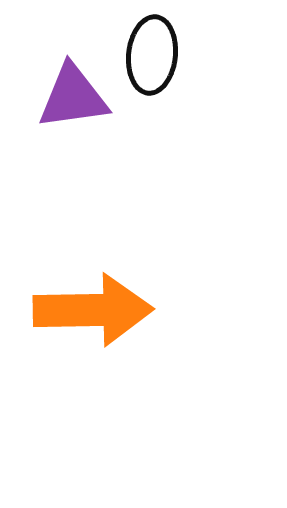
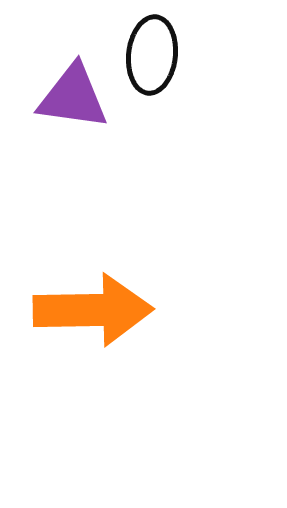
purple triangle: rotated 16 degrees clockwise
